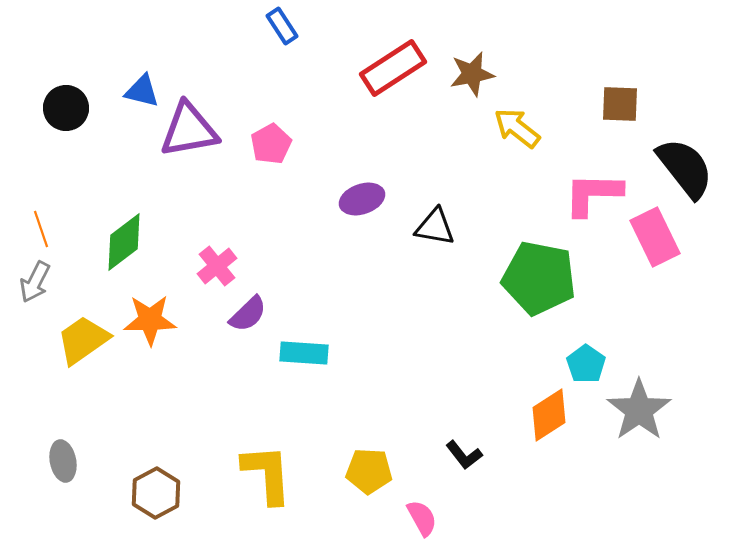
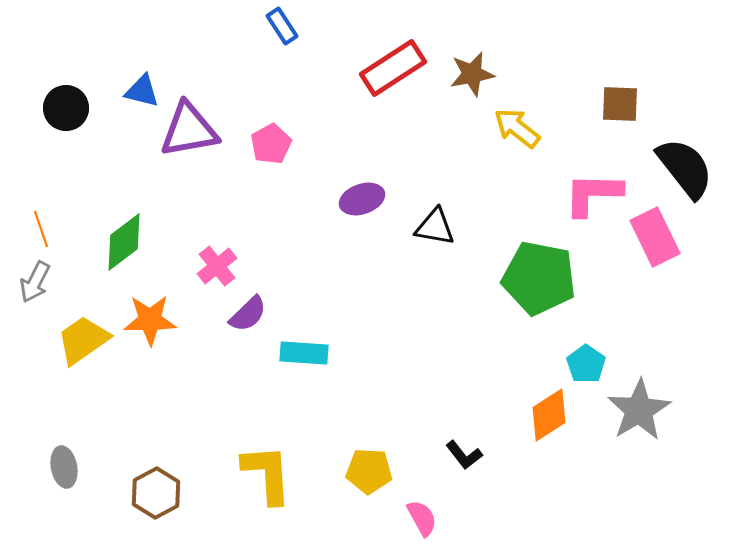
gray star: rotated 4 degrees clockwise
gray ellipse: moved 1 px right, 6 px down
